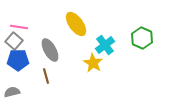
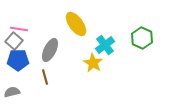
pink line: moved 2 px down
gray ellipse: rotated 55 degrees clockwise
brown line: moved 1 px left, 1 px down
